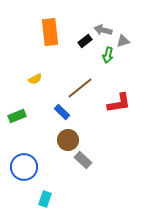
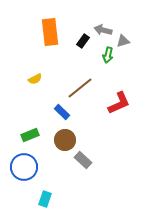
black rectangle: moved 2 px left; rotated 16 degrees counterclockwise
red L-shape: rotated 15 degrees counterclockwise
green rectangle: moved 13 px right, 19 px down
brown circle: moved 3 px left
